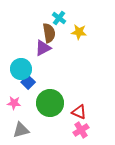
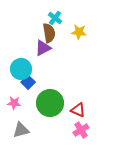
cyan cross: moved 4 px left
red triangle: moved 1 px left, 2 px up
